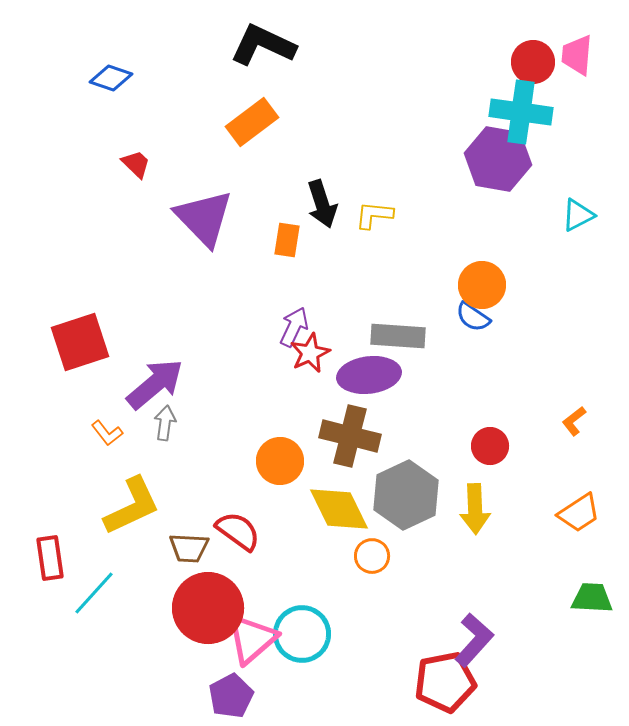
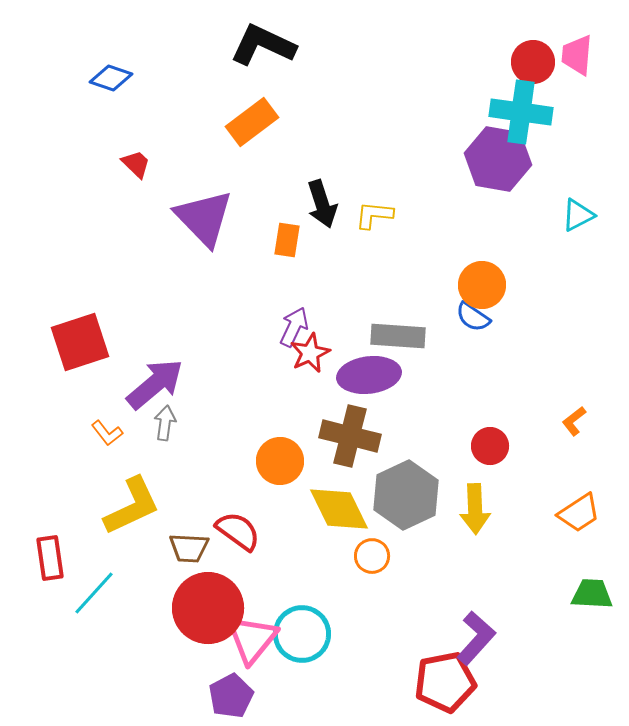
green trapezoid at (592, 598): moved 4 px up
pink triangle at (252, 639): rotated 10 degrees counterclockwise
purple L-shape at (474, 640): moved 2 px right, 2 px up
